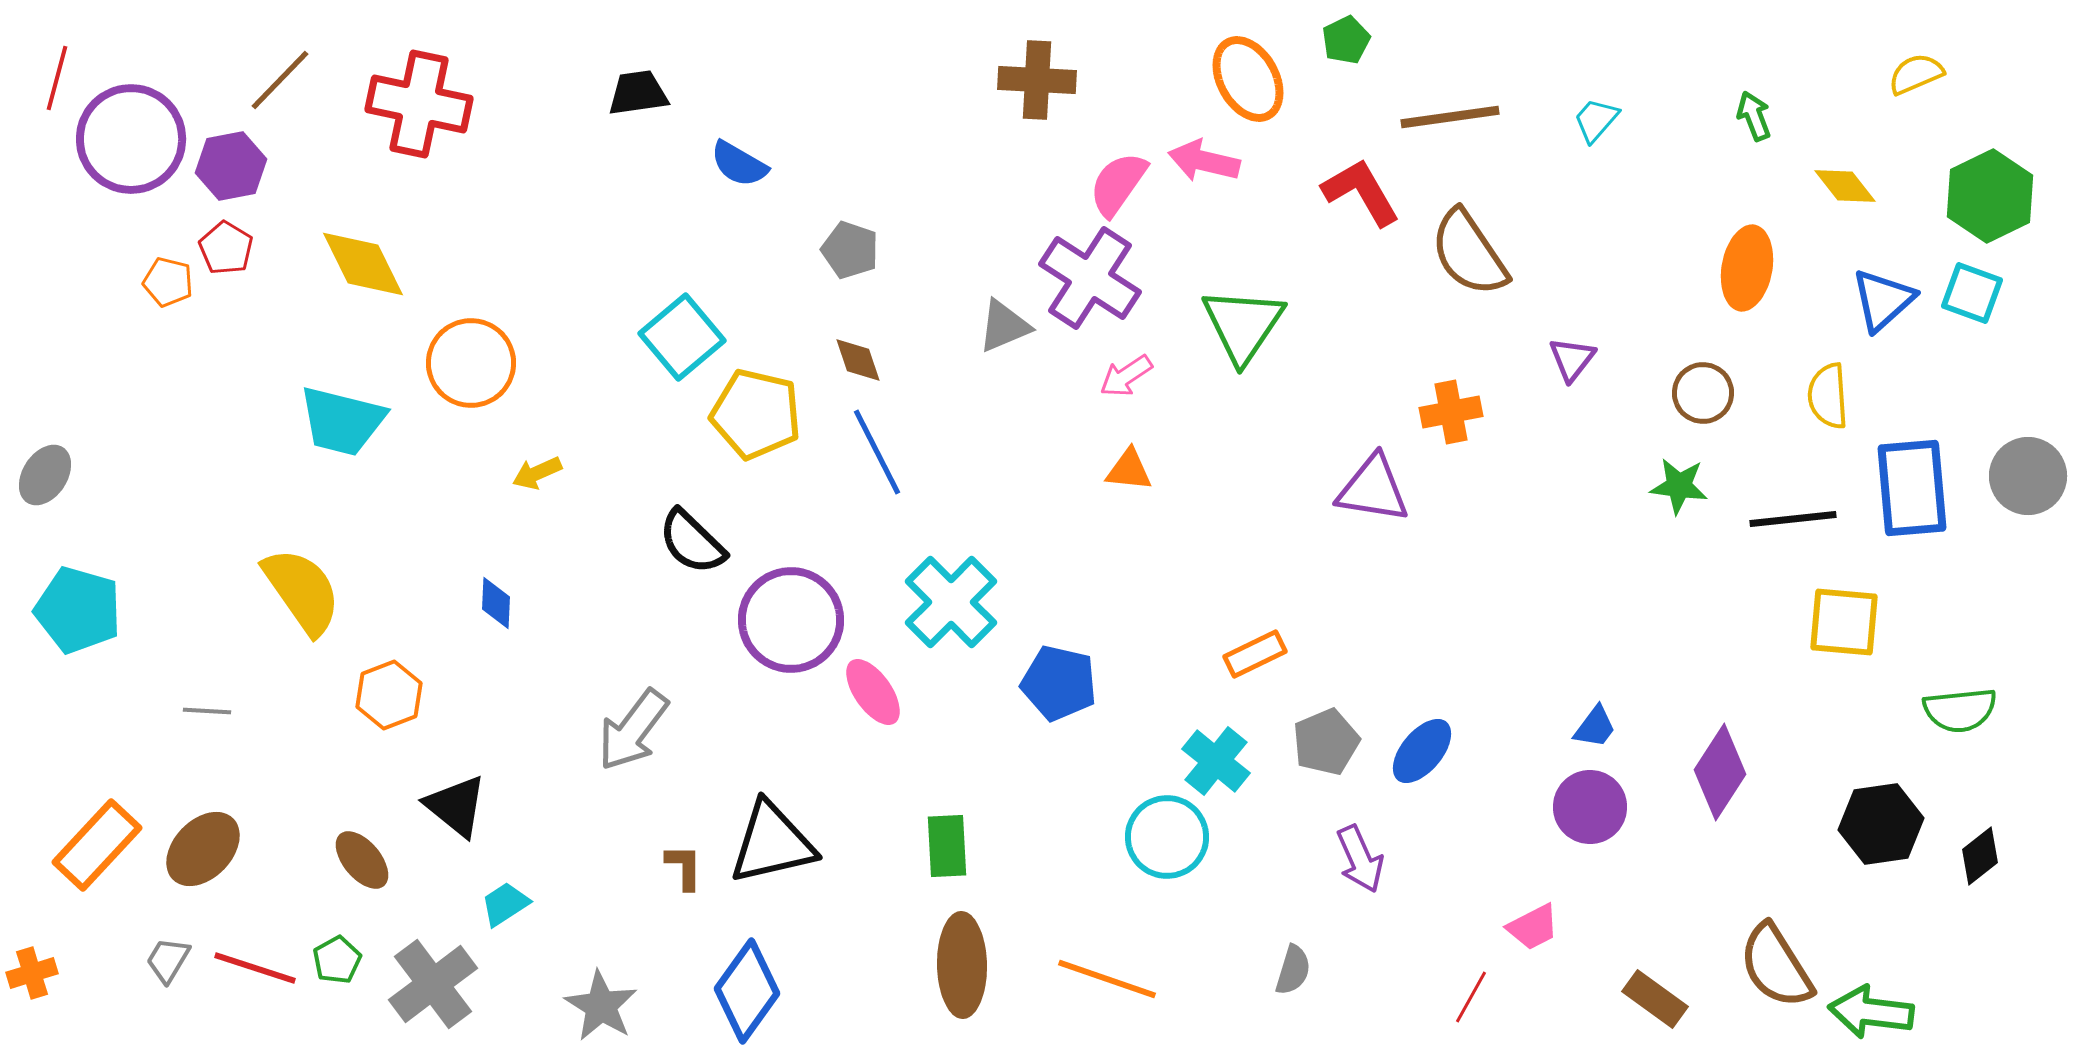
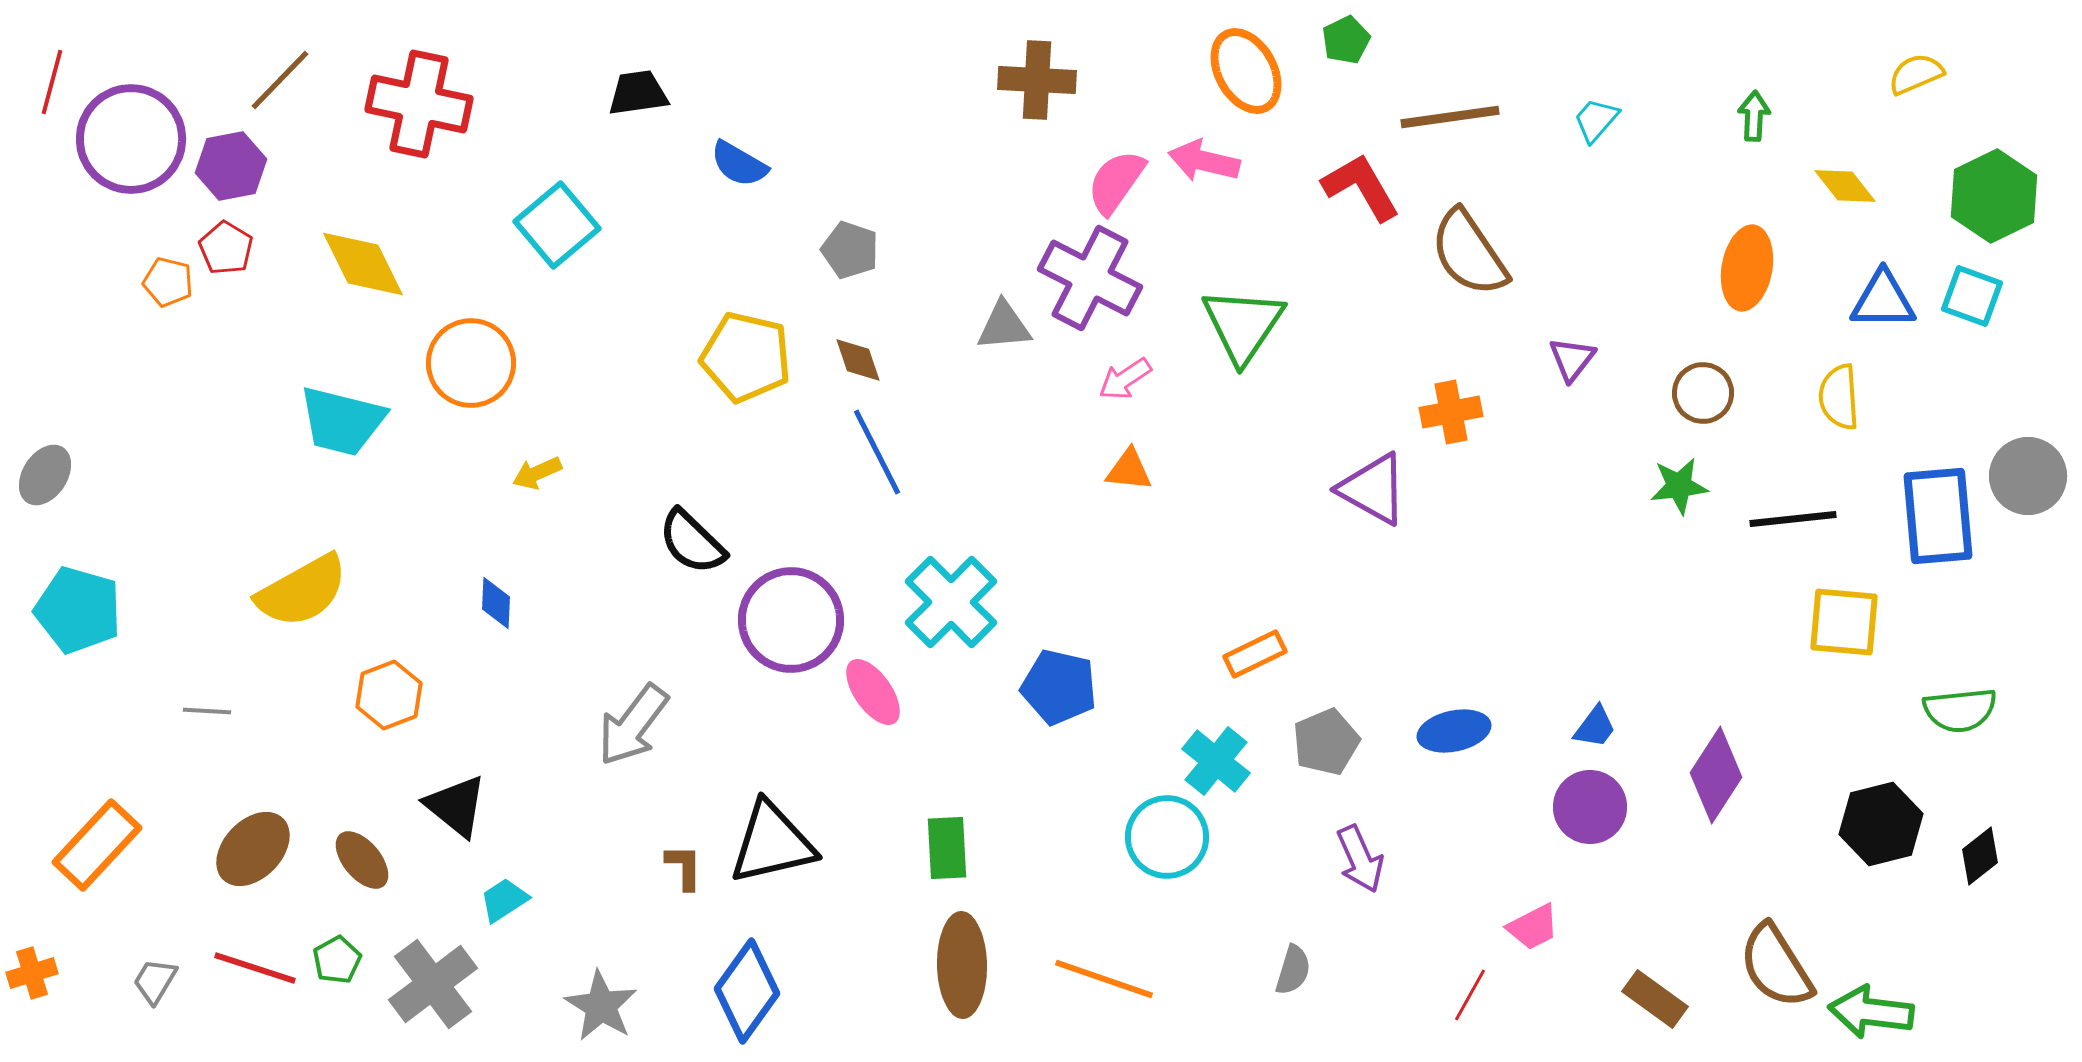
red line at (57, 78): moved 5 px left, 4 px down
orange ellipse at (1248, 79): moved 2 px left, 8 px up
green arrow at (1754, 116): rotated 24 degrees clockwise
pink semicircle at (1118, 184): moved 2 px left, 2 px up
red L-shape at (1361, 192): moved 5 px up
green hexagon at (1990, 196): moved 4 px right
purple cross at (1090, 278): rotated 6 degrees counterclockwise
cyan square at (1972, 293): moved 3 px down
blue triangle at (1883, 300): rotated 42 degrees clockwise
gray triangle at (1004, 326): rotated 18 degrees clockwise
cyan square at (682, 337): moved 125 px left, 112 px up
pink arrow at (1126, 376): moved 1 px left, 3 px down
yellow semicircle at (1828, 396): moved 11 px right, 1 px down
yellow pentagon at (756, 414): moved 10 px left, 57 px up
green star at (1679, 486): rotated 14 degrees counterclockwise
blue rectangle at (1912, 488): moved 26 px right, 28 px down
purple triangle at (1373, 489): rotated 20 degrees clockwise
yellow semicircle at (302, 591): rotated 96 degrees clockwise
blue pentagon at (1059, 683): moved 4 px down
gray arrow at (633, 730): moved 5 px up
blue ellipse at (1422, 751): moved 32 px right, 20 px up; rotated 38 degrees clockwise
purple diamond at (1720, 772): moved 4 px left, 3 px down
black hexagon at (1881, 824): rotated 6 degrees counterclockwise
green rectangle at (947, 846): moved 2 px down
brown ellipse at (203, 849): moved 50 px right
cyan trapezoid at (505, 904): moved 1 px left, 4 px up
gray trapezoid at (168, 960): moved 13 px left, 21 px down
orange line at (1107, 979): moved 3 px left
red line at (1471, 997): moved 1 px left, 2 px up
